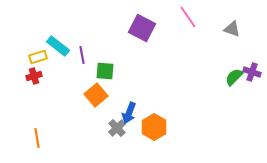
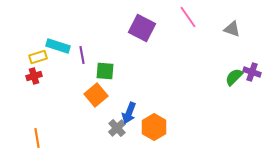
cyan rectangle: rotated 20 degrees counterclockwise
